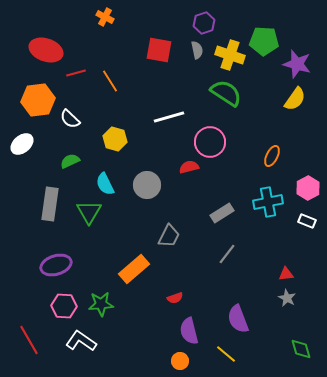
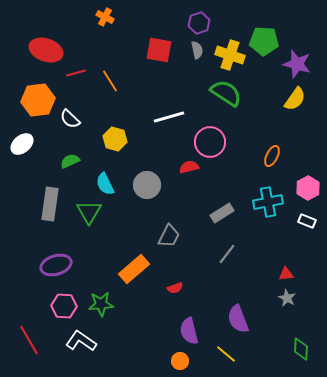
purple hexagon at (204, 23): moved 5 px left
red semicircle at (175, 298): moved 10 px up
green diamond at (301, 349): rotated 20 degrees clockwise
